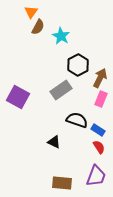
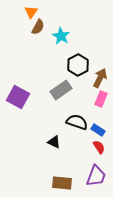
black semicircle: moved 2 px down
